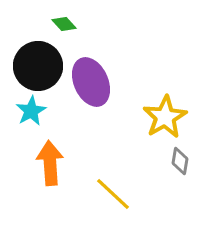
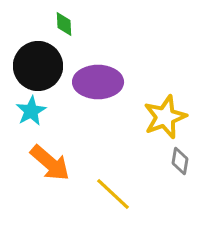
green diamond: rotated 40 degrees clockwise
purple ellipse: moved 7 px right; rotated 66 degrees counterclockwise
yellow star: rotated 9 degrees clockwise
orange arrow: rotated 135 degrees clockwise
